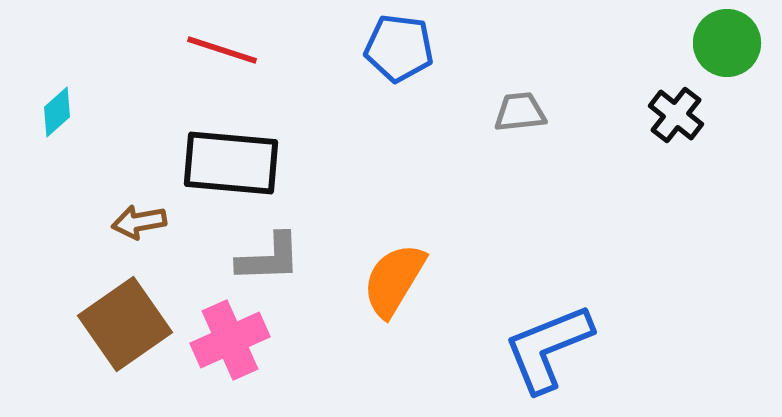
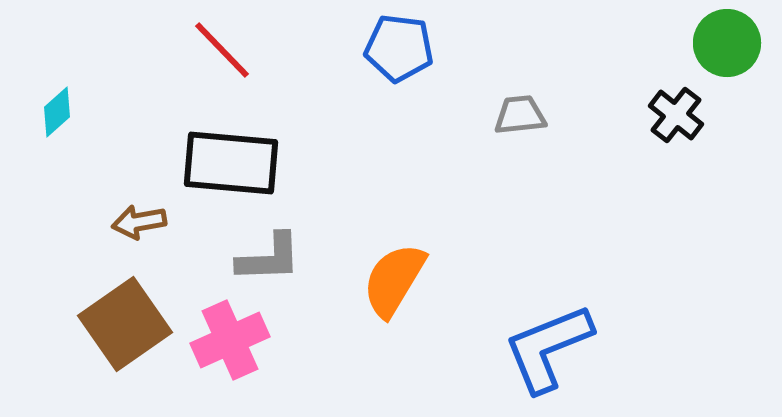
red line: rotated 28 degrees clockwise
gray trapezoid: moved 3 px down
